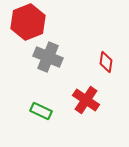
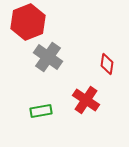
gray cross: rotated 12 degrees clockwise
red diamond: moved 1 px right, 2 px down
green rectangle: rotated 35 degrees counterclockwise
